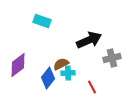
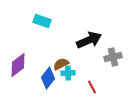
gray cross: moved 1 px right, 1 px up
